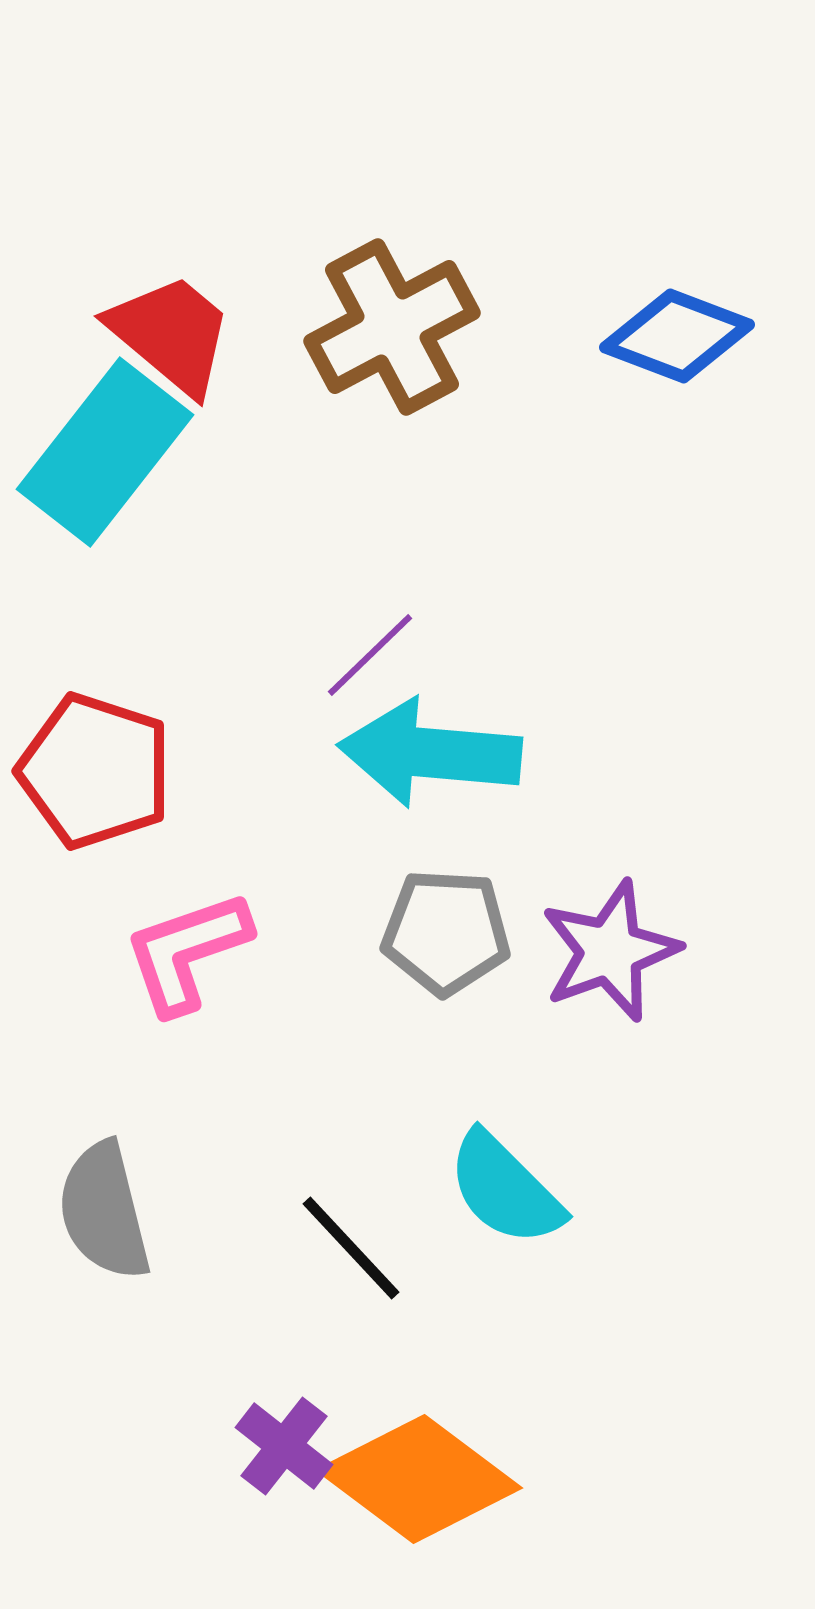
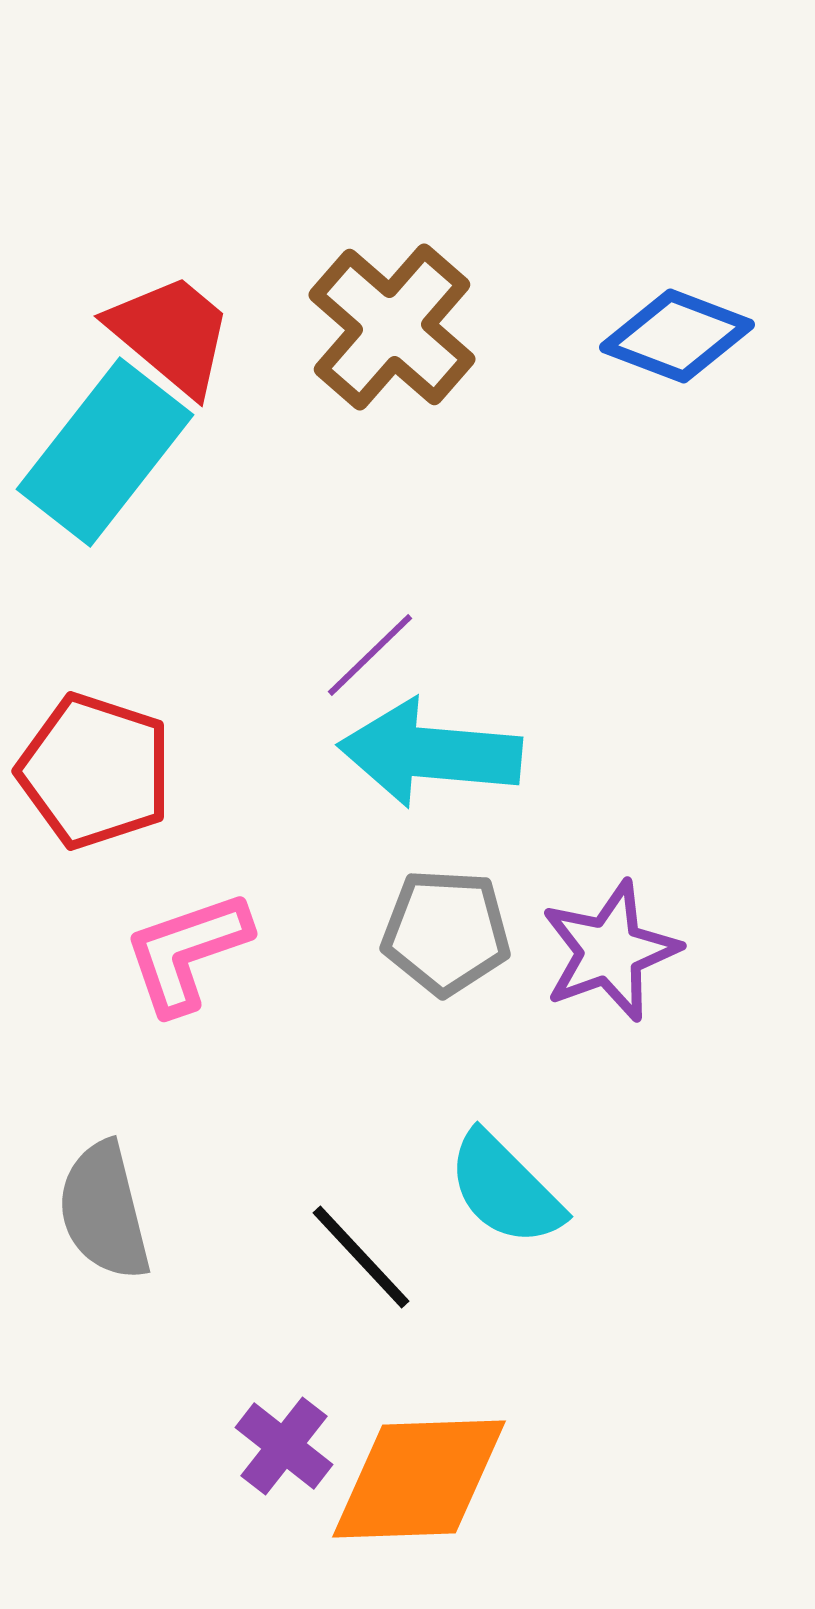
brown cross: rotated 21 degrees counterclockwise
black line: moved 10 px right, 9 px down
orange diamond: rotated 39 degrees counterclockwise
